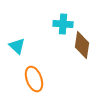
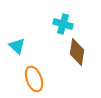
cyan cross: rotated 12 degrees clockwise
brown diamond: moved 5 px left, 7 px down
